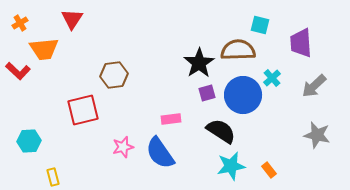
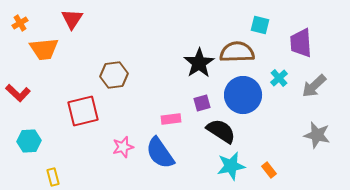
brown semicircle: moved 1 px left, 2 px down
red L-shape: moved 22 px down
cyan cross: moved 7 px right
purple square: moved 5 px left, 10 px down
red square: moved 1 px down
